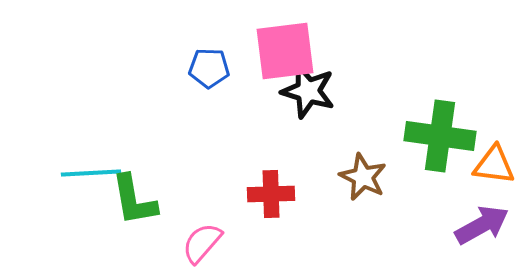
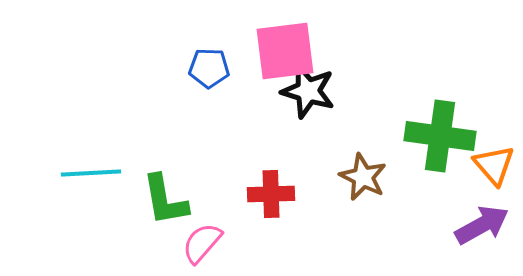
orange triangle: rotated 42 degrees clockwise
green L-shape: moved 31 px right
